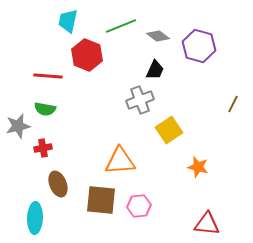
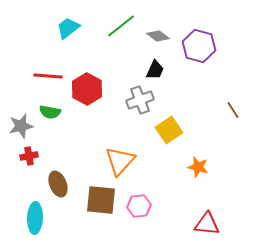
cyan trapezoid: moved 7 px down; rotated 40 degrees clockwise
green line: rotated 16 degrees counterclockwise
red hexagon: moved 34 px down; rotated 8 degrees clockwise
brown line: moved 6 px down; rotated 60 degrees counterclockwise
green semicircle: moved 5 px right, 3 px down
gray star: moved 3 px right
red cross: moved 14 px left, 8 px down
orange triangle: rotated 44 degrees counterclockwise
